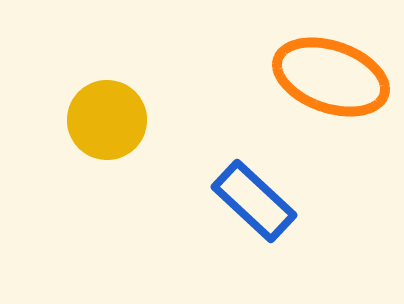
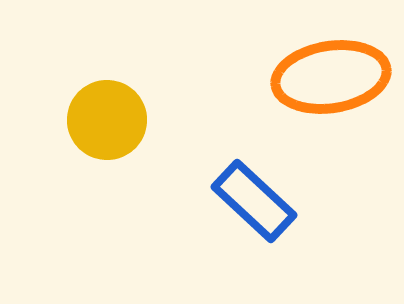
orange ellipse: rotated 28 degrees counterclockwise
